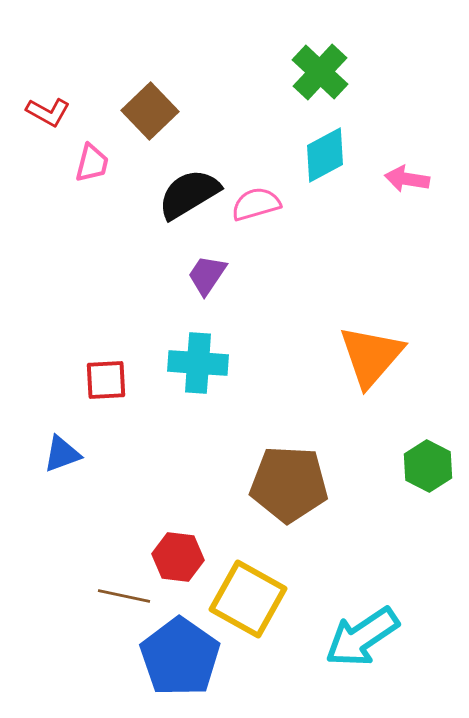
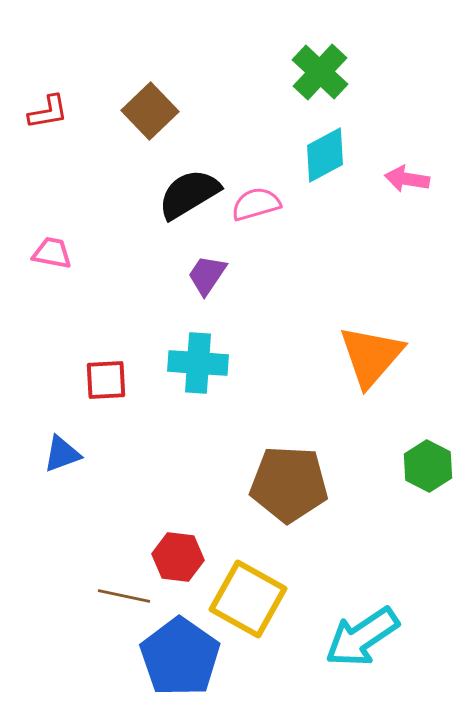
red L-shape: rotated 39 degrees counterclockwise
pink trapezoid: moved 40 px left, 90 px down; rotated 93 degrees counterclockwise
